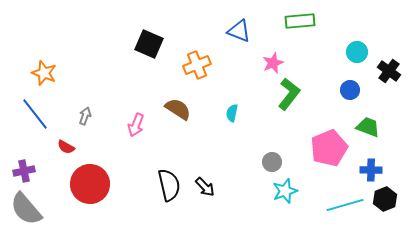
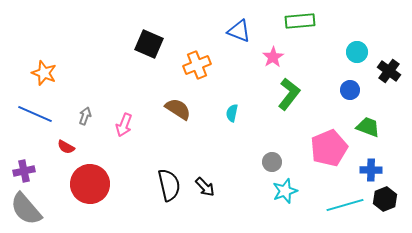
pink star: moved 6 px up; rotated 10 degrees counterclockwise
blue line: rotated 28 degrees counterclockwise
pink arrow: moved 12 px left
